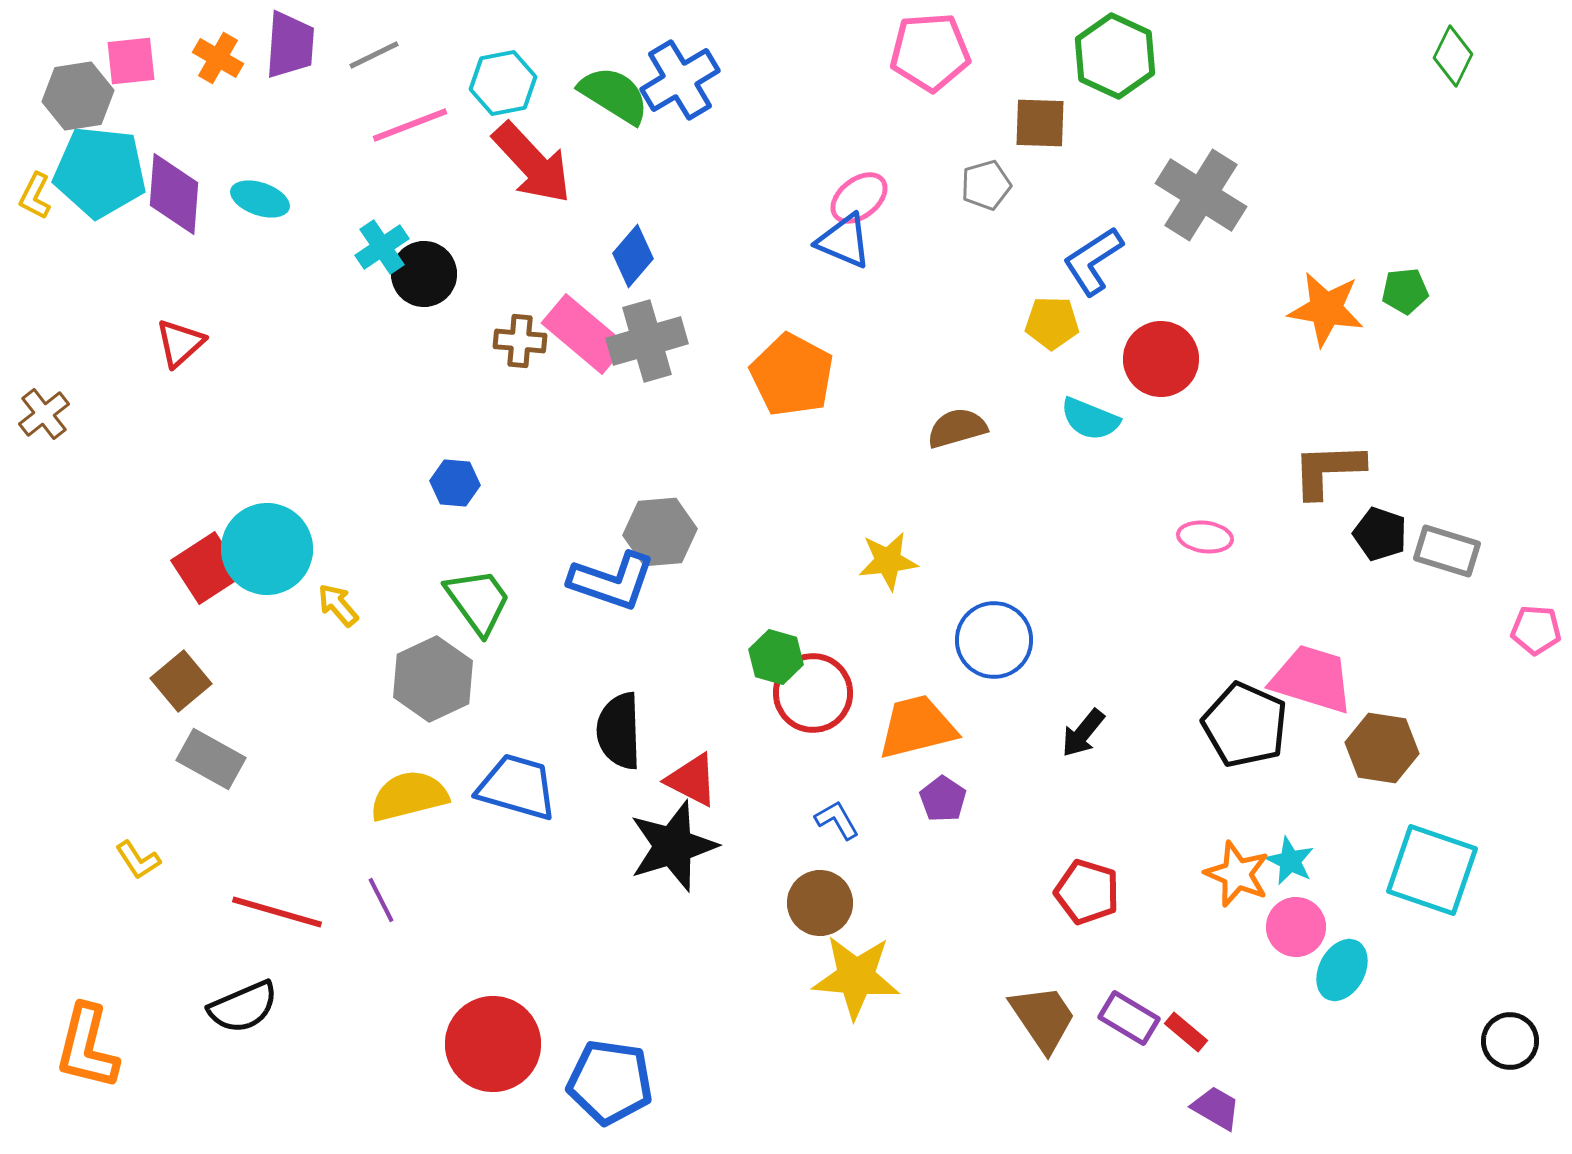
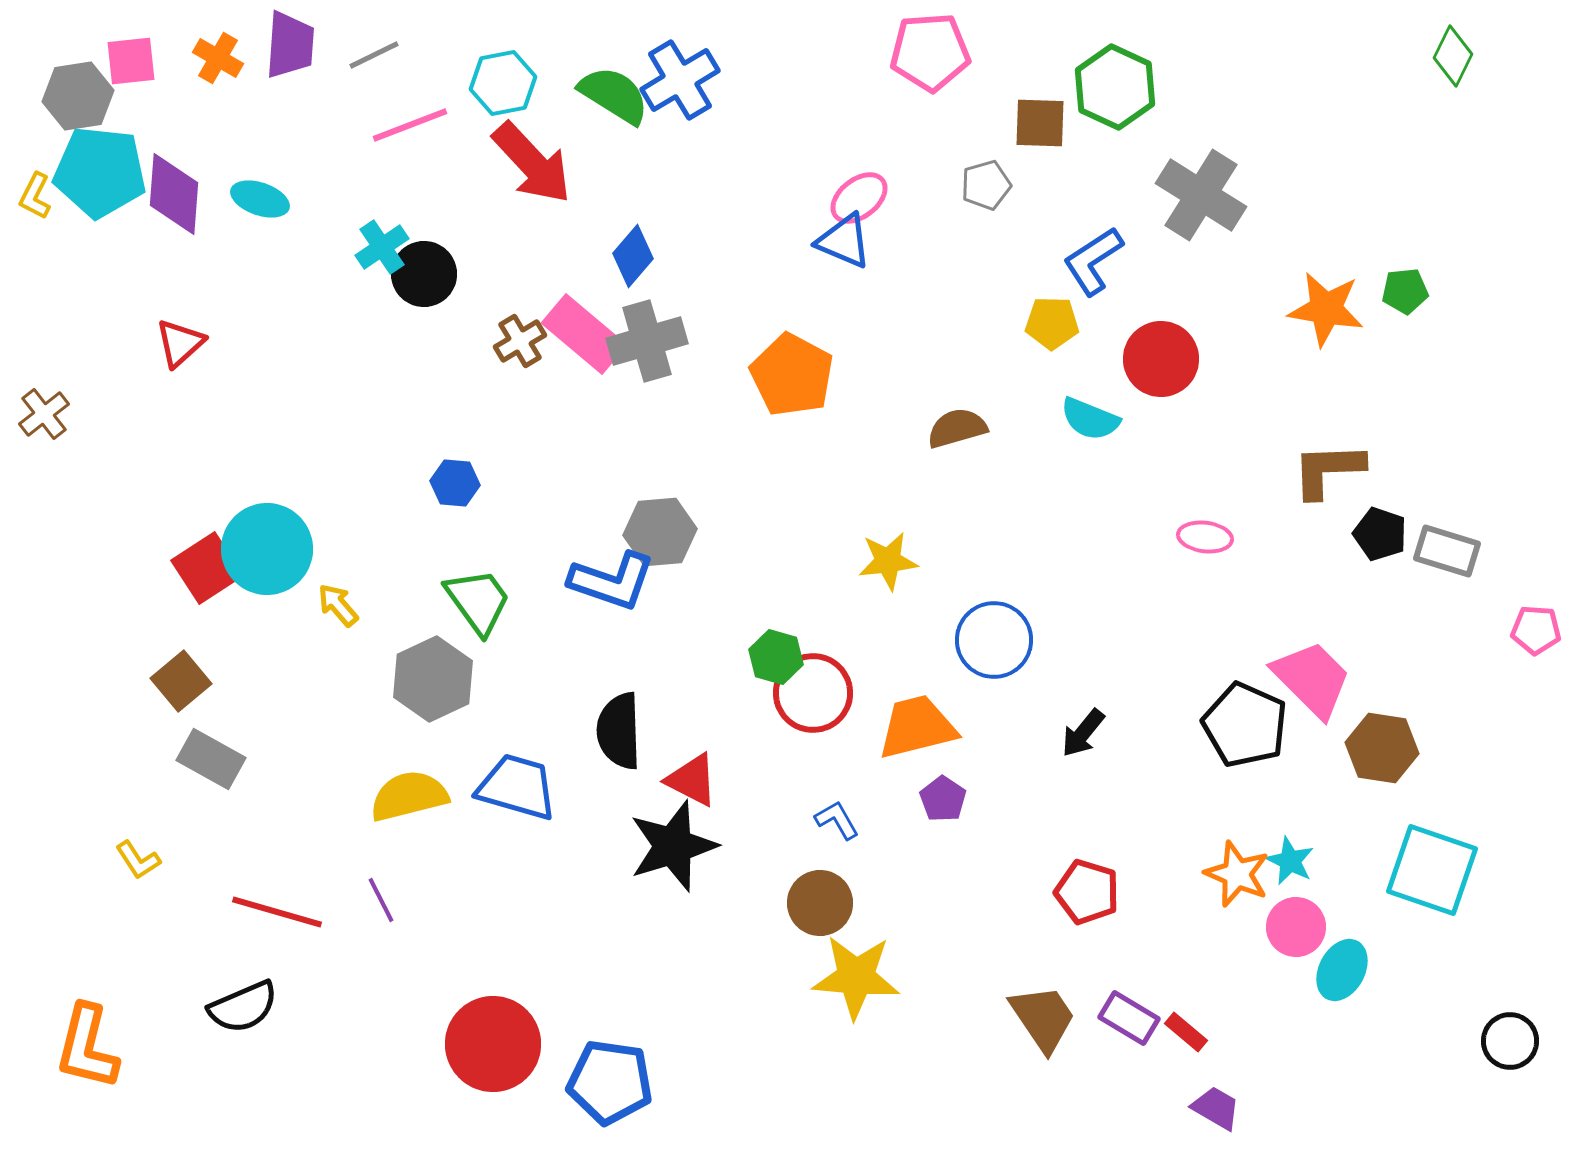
green hexagon at (1115, 56): moved 31 px down
brown cross at (520, 341): rotated 36 degrees counterclockwise
pink trapezoid at (1312, 679): rotated 28 degrees clockwise
